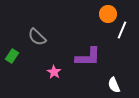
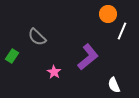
white line: moved 1 px down
purple L-shape: rotated 40 degrees counterclockwise
